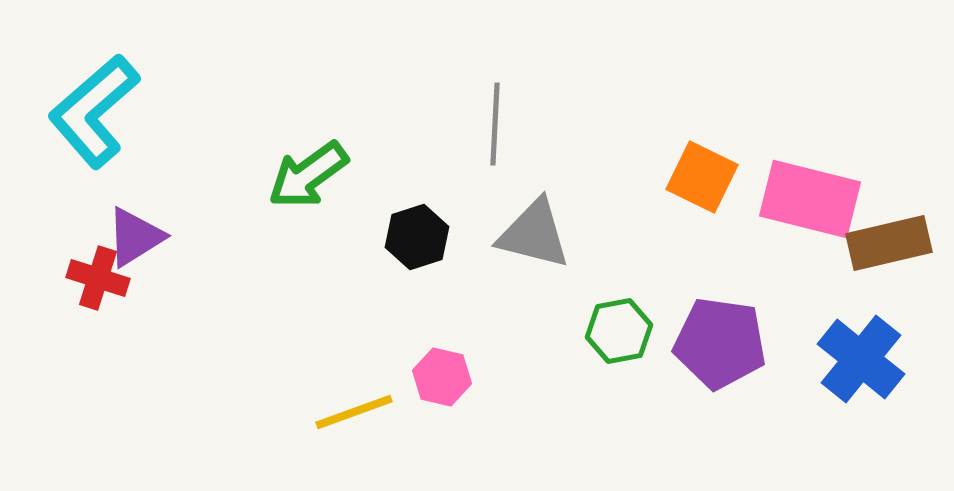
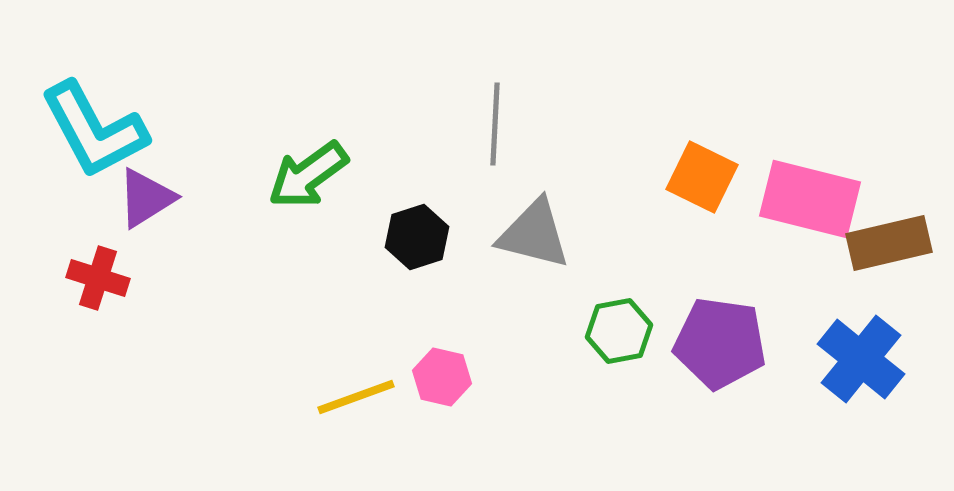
cyan L-shape: moved 19 px down; rotated 77 degrees counterclockwise
purple triangle: moved 11 px right, 39 px up
yellow line: moved 2 px right, 15 px up
